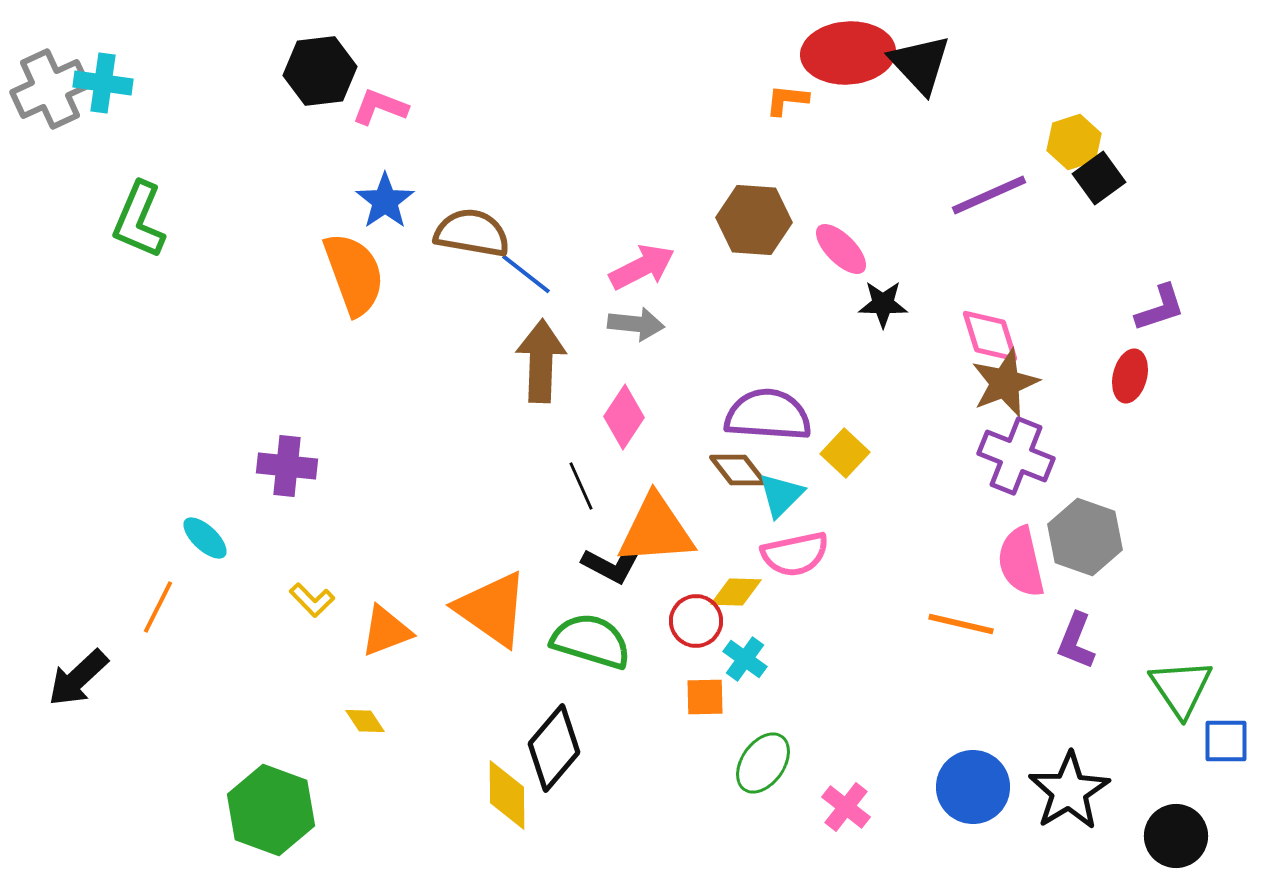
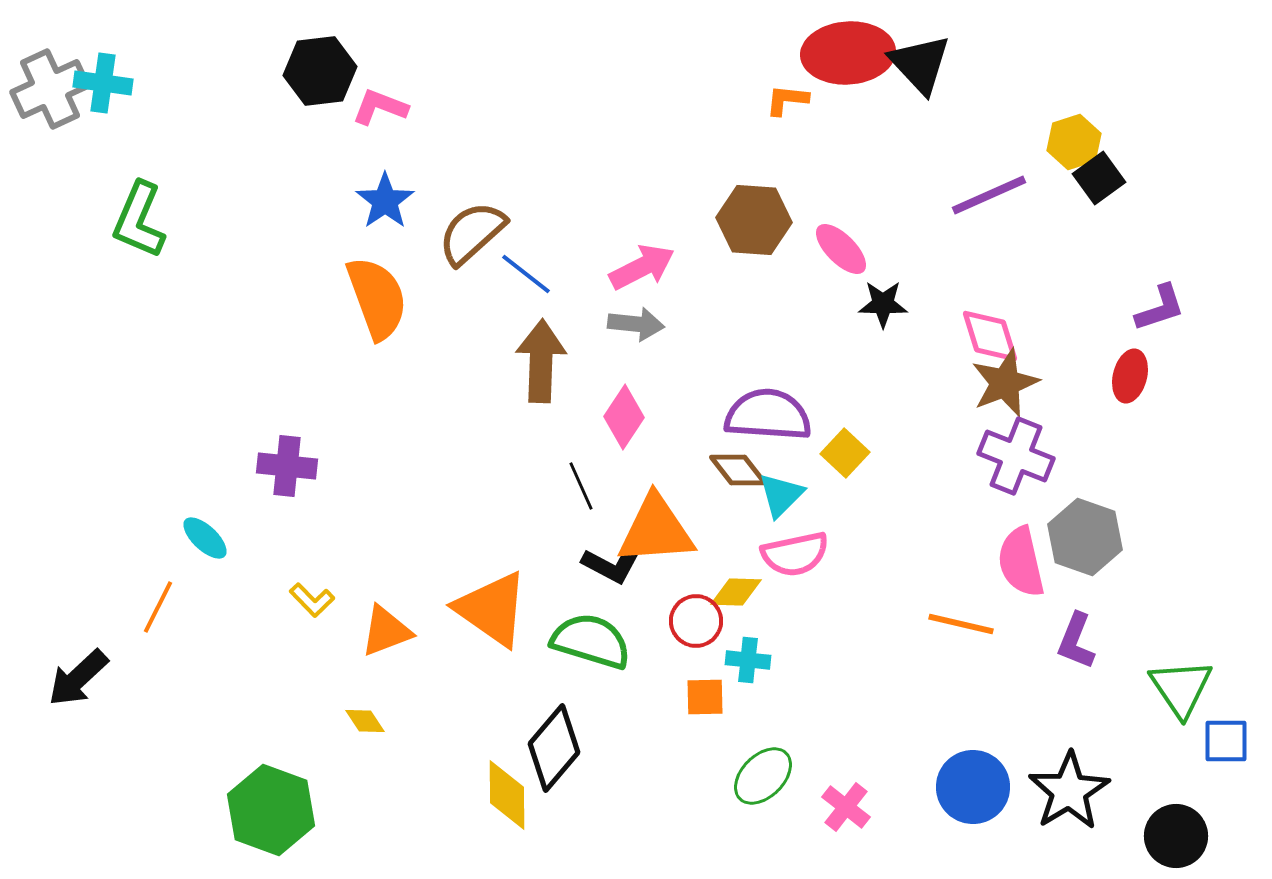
brown semicircle at (472, 233): rotated 52 degrees counterclockwise
orange semicircle at (354, 274): moved 23 px right, 24 px down
cyan cross at (745, 659): moved 3 px right, 1 px down; rotated 30 degrees counterclockwise
green ellipse at (763, 763): moved 13 px down; rotated 10 degrees clockwise
